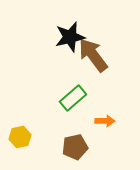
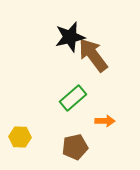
yellow hexagon: rotated 15 degrees clockwise
